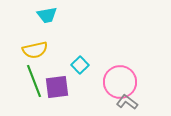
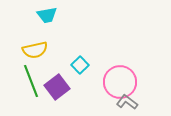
green line: moved 3 px left
purple square: rotated 30 degrees counterclockwise
